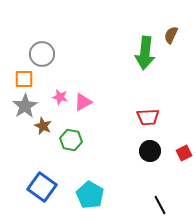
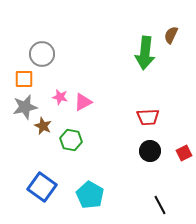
gray star: moved 1 px down; rotated 20 degrees clockwise
